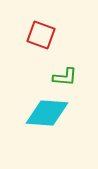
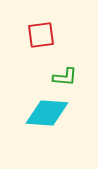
red square: rotated 28 degrees counterclockwise
